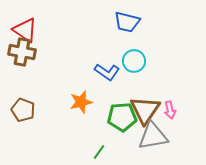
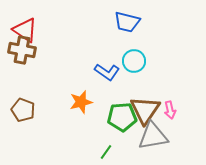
brown cross: moved 2 px up
green line: moved 7 px right
